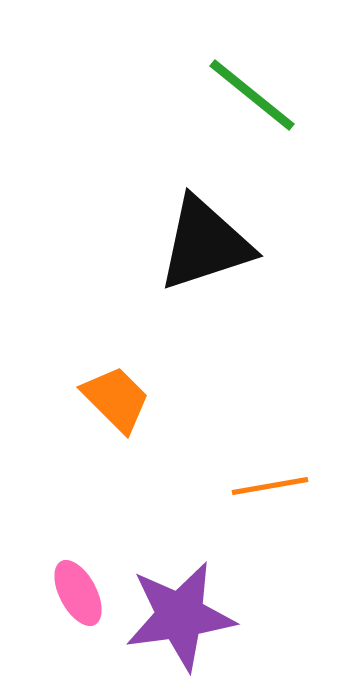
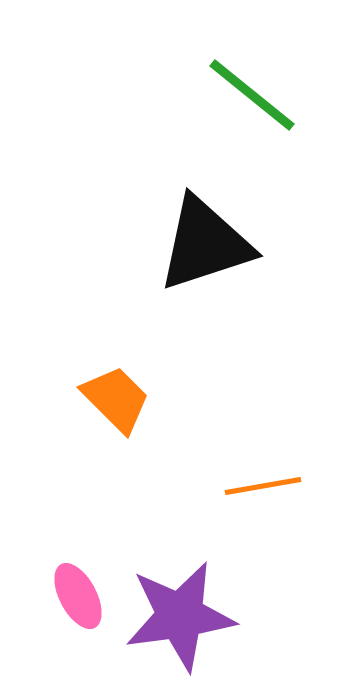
orange line: moved 7 px left
pink ellipse: moved 3 px down
